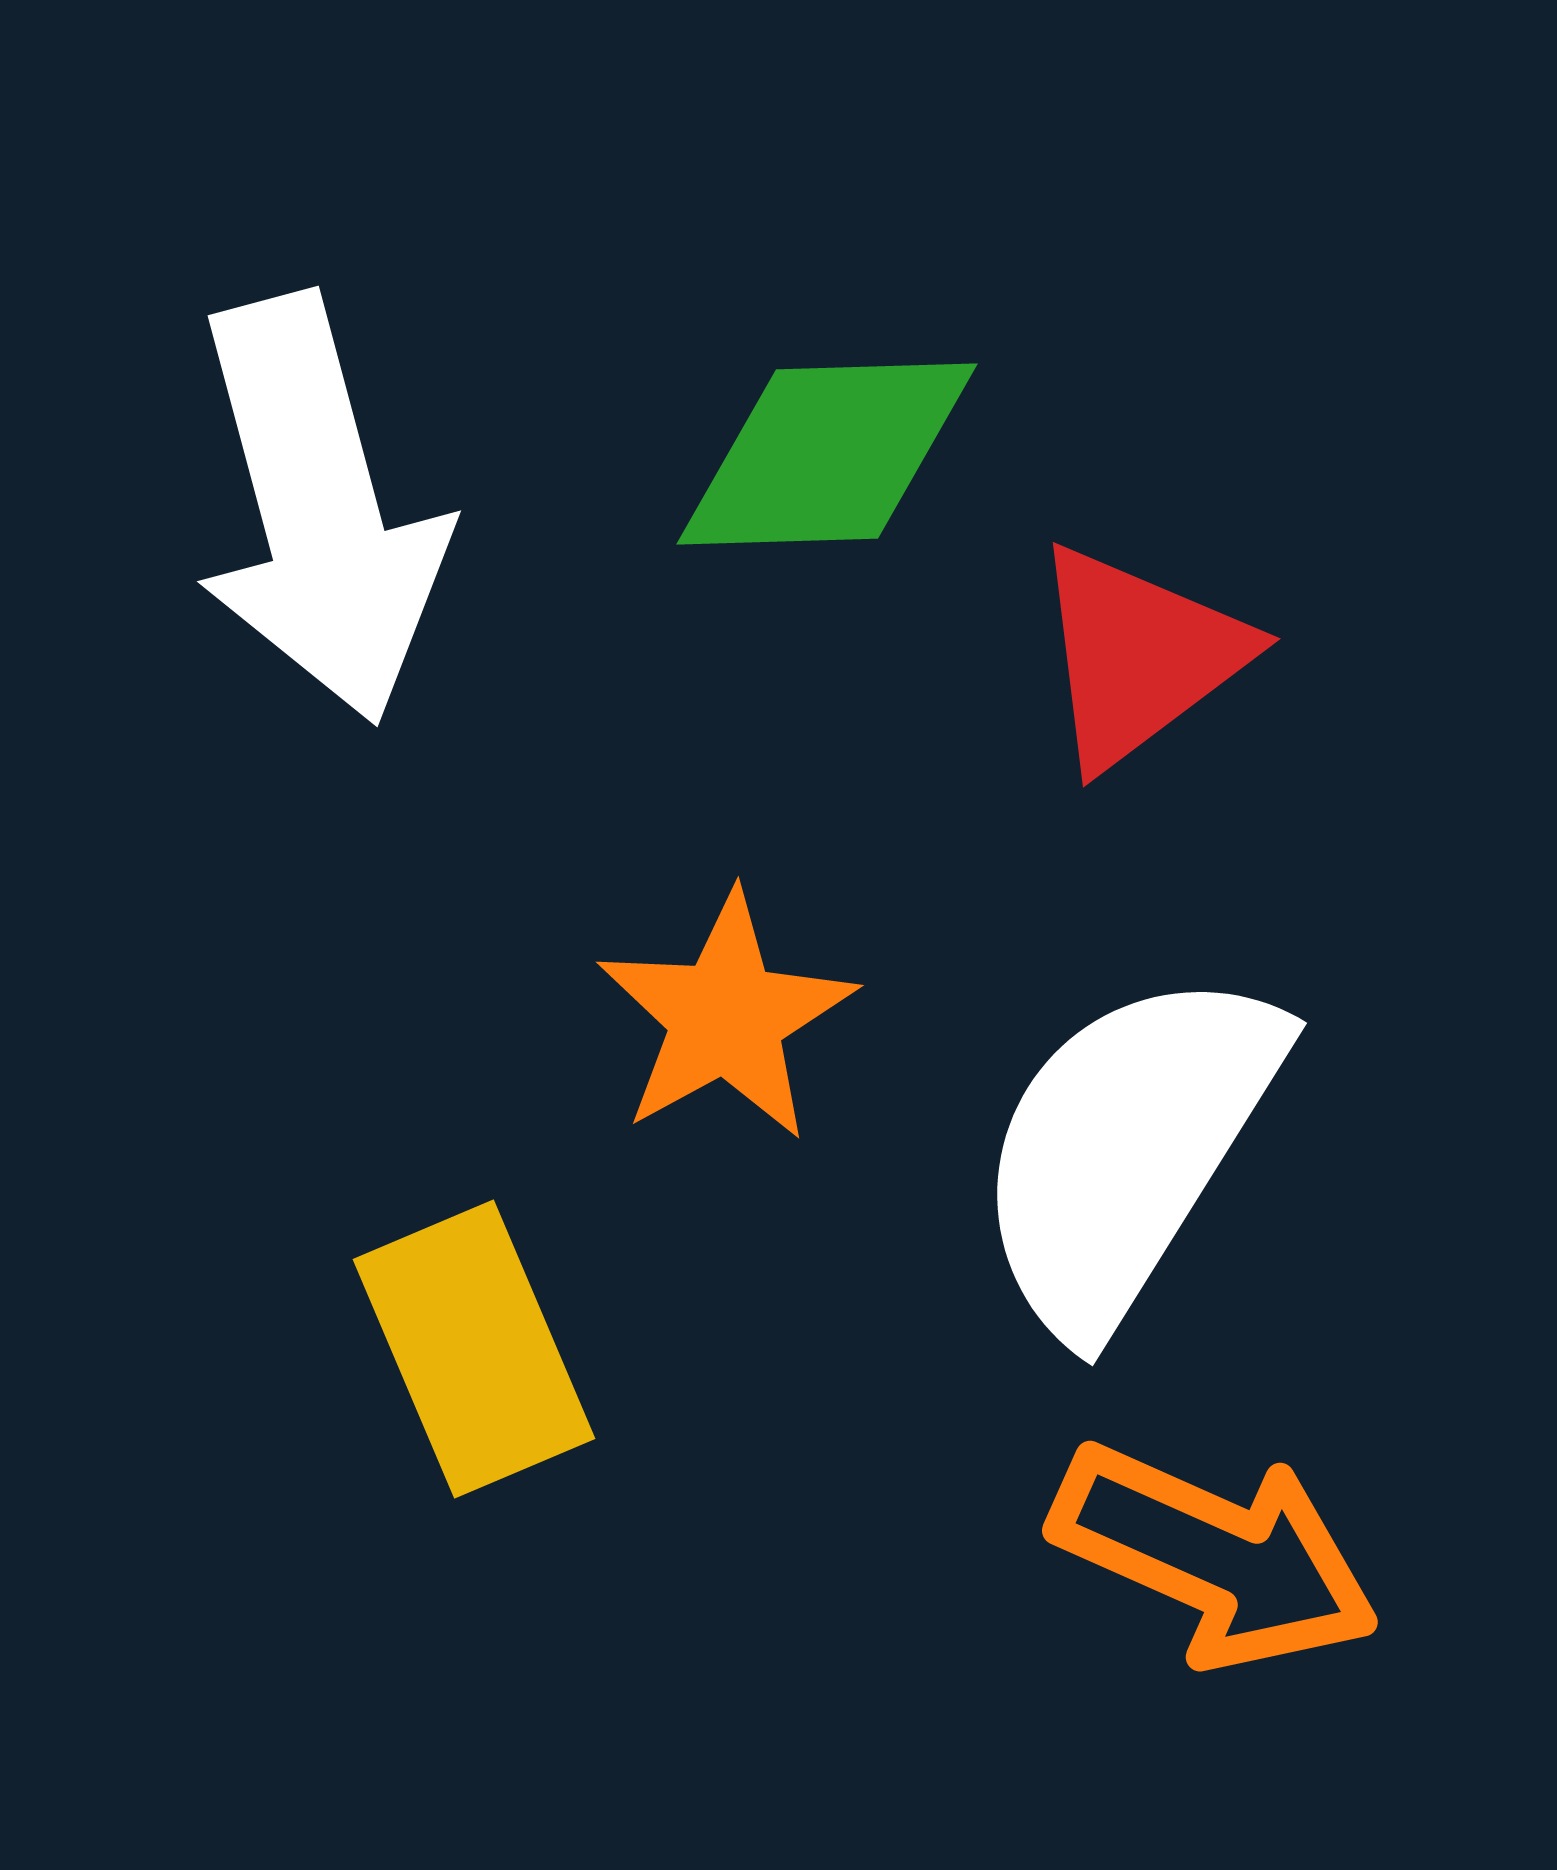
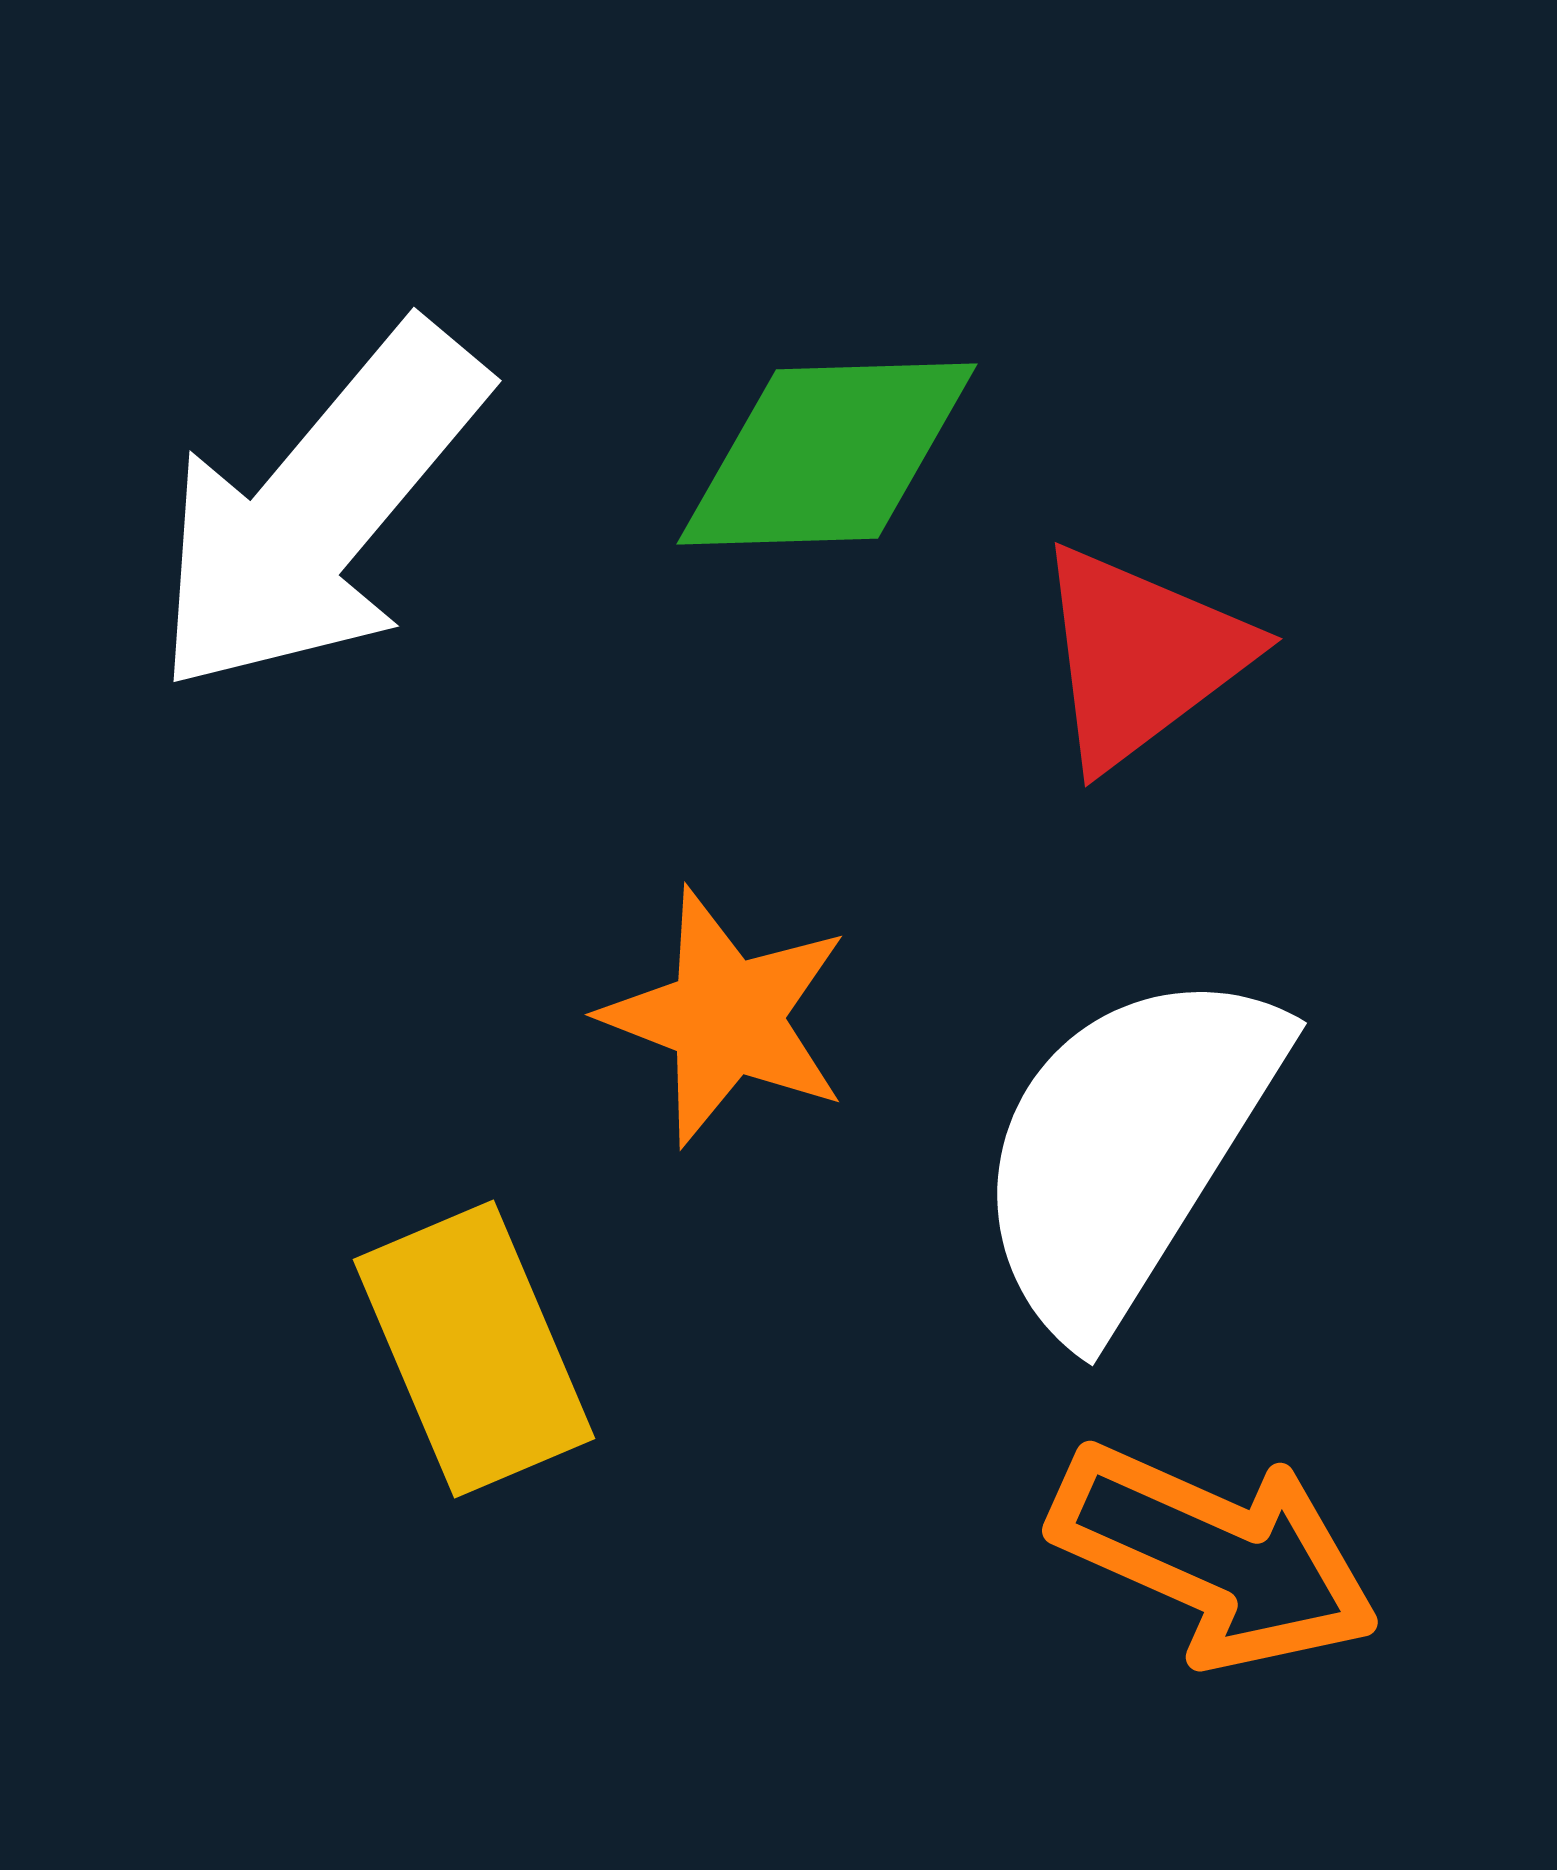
white arrow: rotated 55 degrees clockwise
red triangle: moved 2 px right
orange star: rotated 22 degrees counterclockwise
